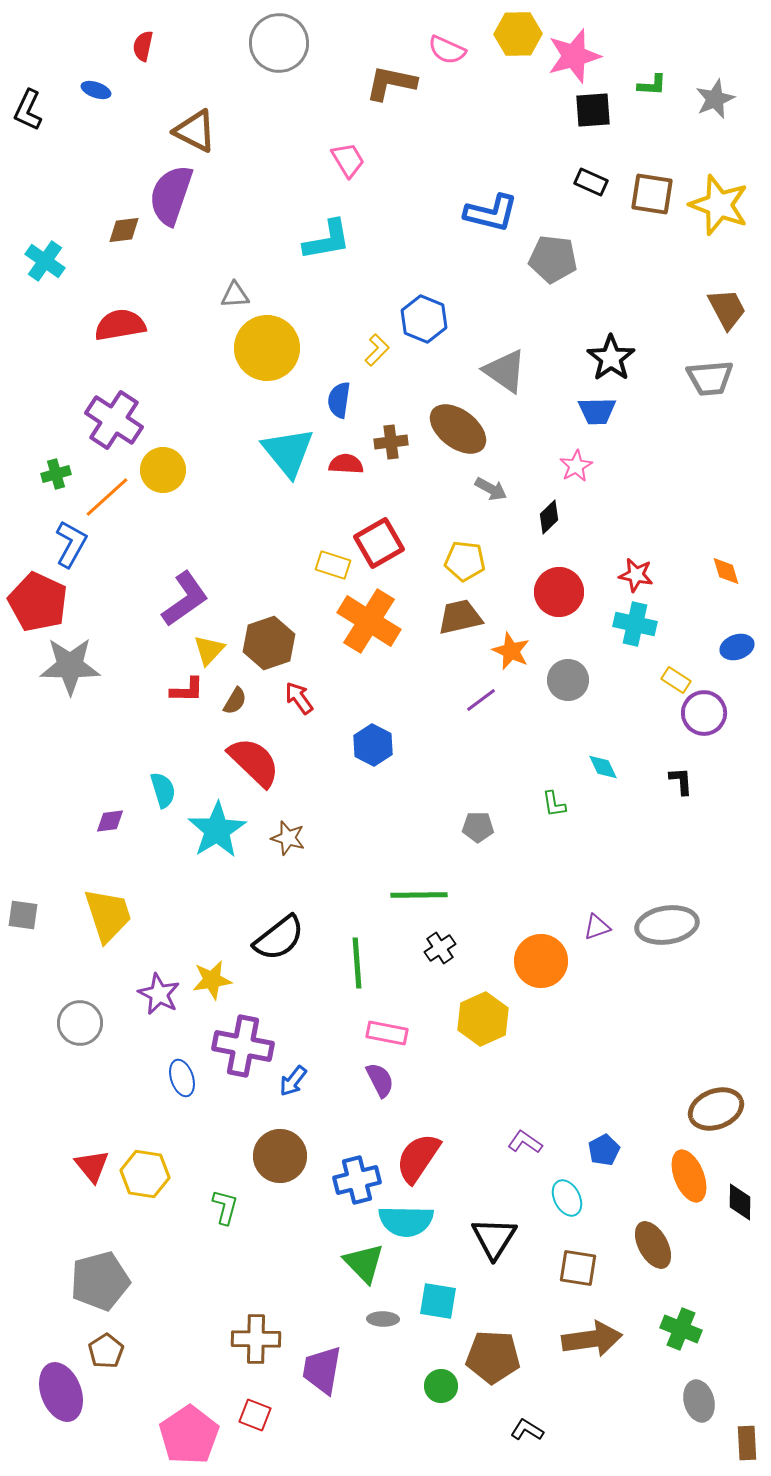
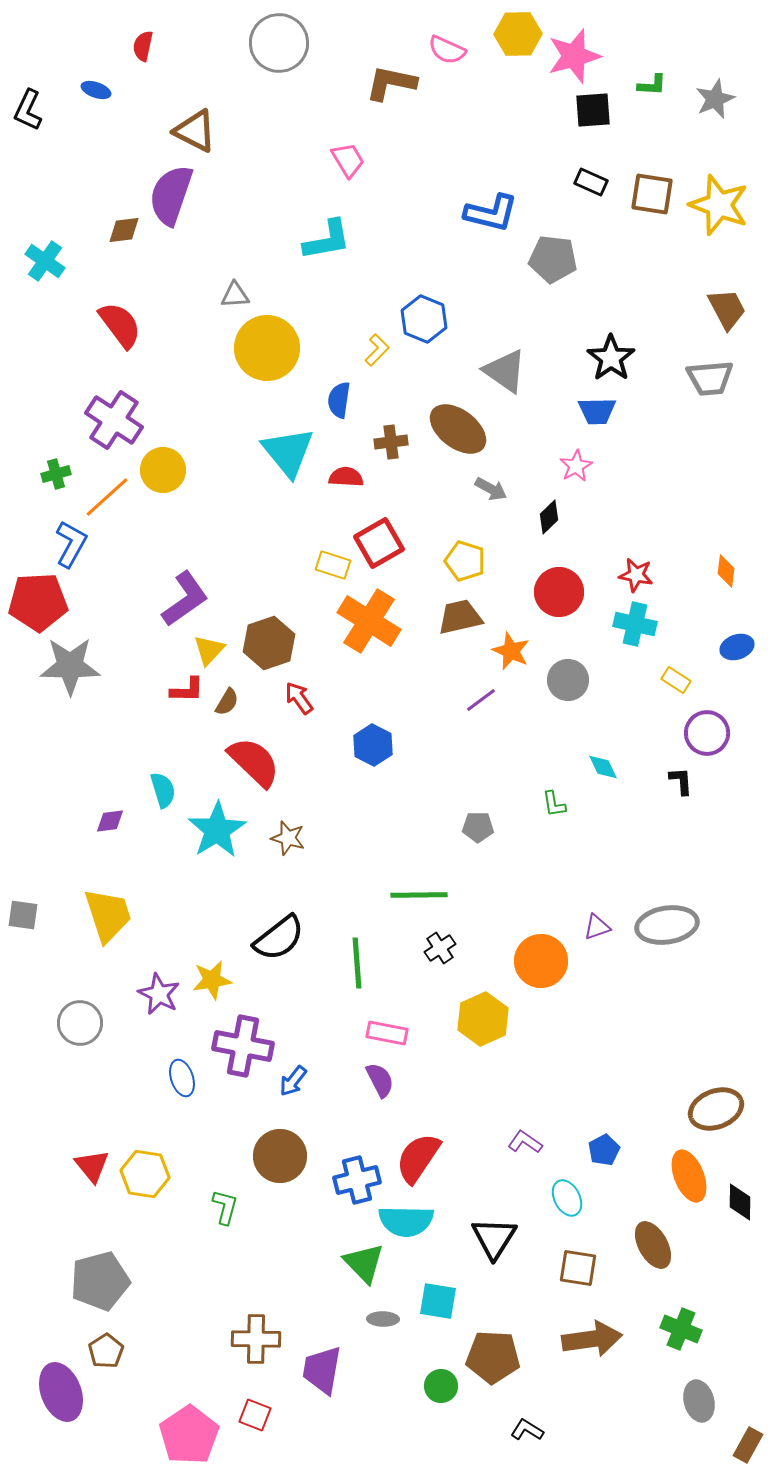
red semicircle at (120, 325): rotated 63 degrees clockwise
red semicircle at (346, 464): moved 13 px down
yellow pentagon at (465, 561): rotated 12 degrees clockwise
orange diamond at (726, 571): rotated 24 degrees clockwise
red pentagon at (38, 602): rotated 28 degrees counterclockwise
brown semicircle at (235, 701): moved 8 px left, 1 px down
purple circle at (704, 713): moved 3 px right, 20 px down
brown rectangle at (747, 1443): moved 1 px right, 2 px down; rotated 32 degrees clockwise
